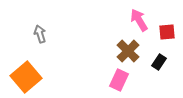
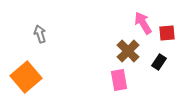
pink arrow: moved 4 px right, 3 px down
red square: moved 1 px down
pink rectangle: rotated 35 degrees counterclockwise
